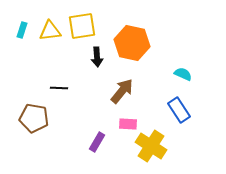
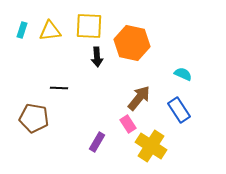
yellow square: moved 7 px right; rotated 12 degrees clockwise
brown arrow: moved 17 px right, 7 px down
pink rectangle: rotated 54 degrees clockwise
